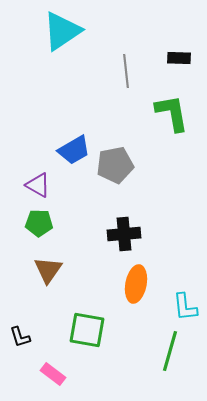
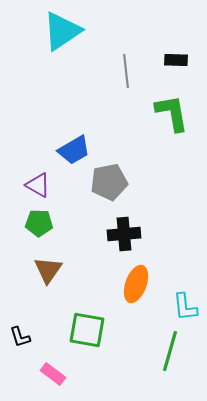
black rectangle: moved 3 px left, 2 px down
gray pentagon: moved 6 px left, 17 px down
orange ellipse: rotated 9 degrees clockwise
